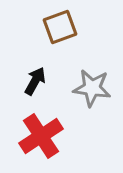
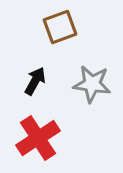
gray star: moved 4 px up
red cross: moved 3 px left, 2 px down
